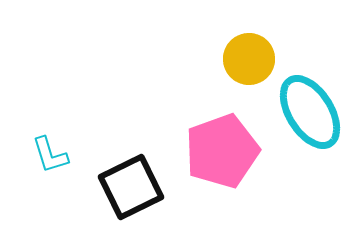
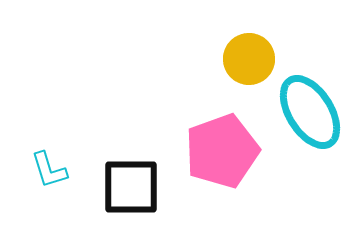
cyan L-shape: moved 1 px left, 15 px down
black square: rotated 26 degrees clockwise
